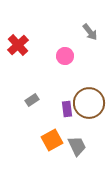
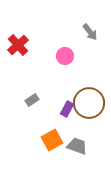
purple rectangle: rotated 35 degrees clockwise
gray trapezoid: rotated 45 degrees counterclockwise
